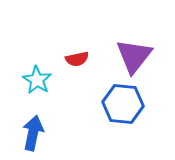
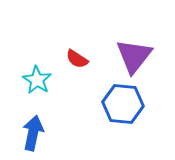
red semicircle: rotated 45 degrees clockwise
